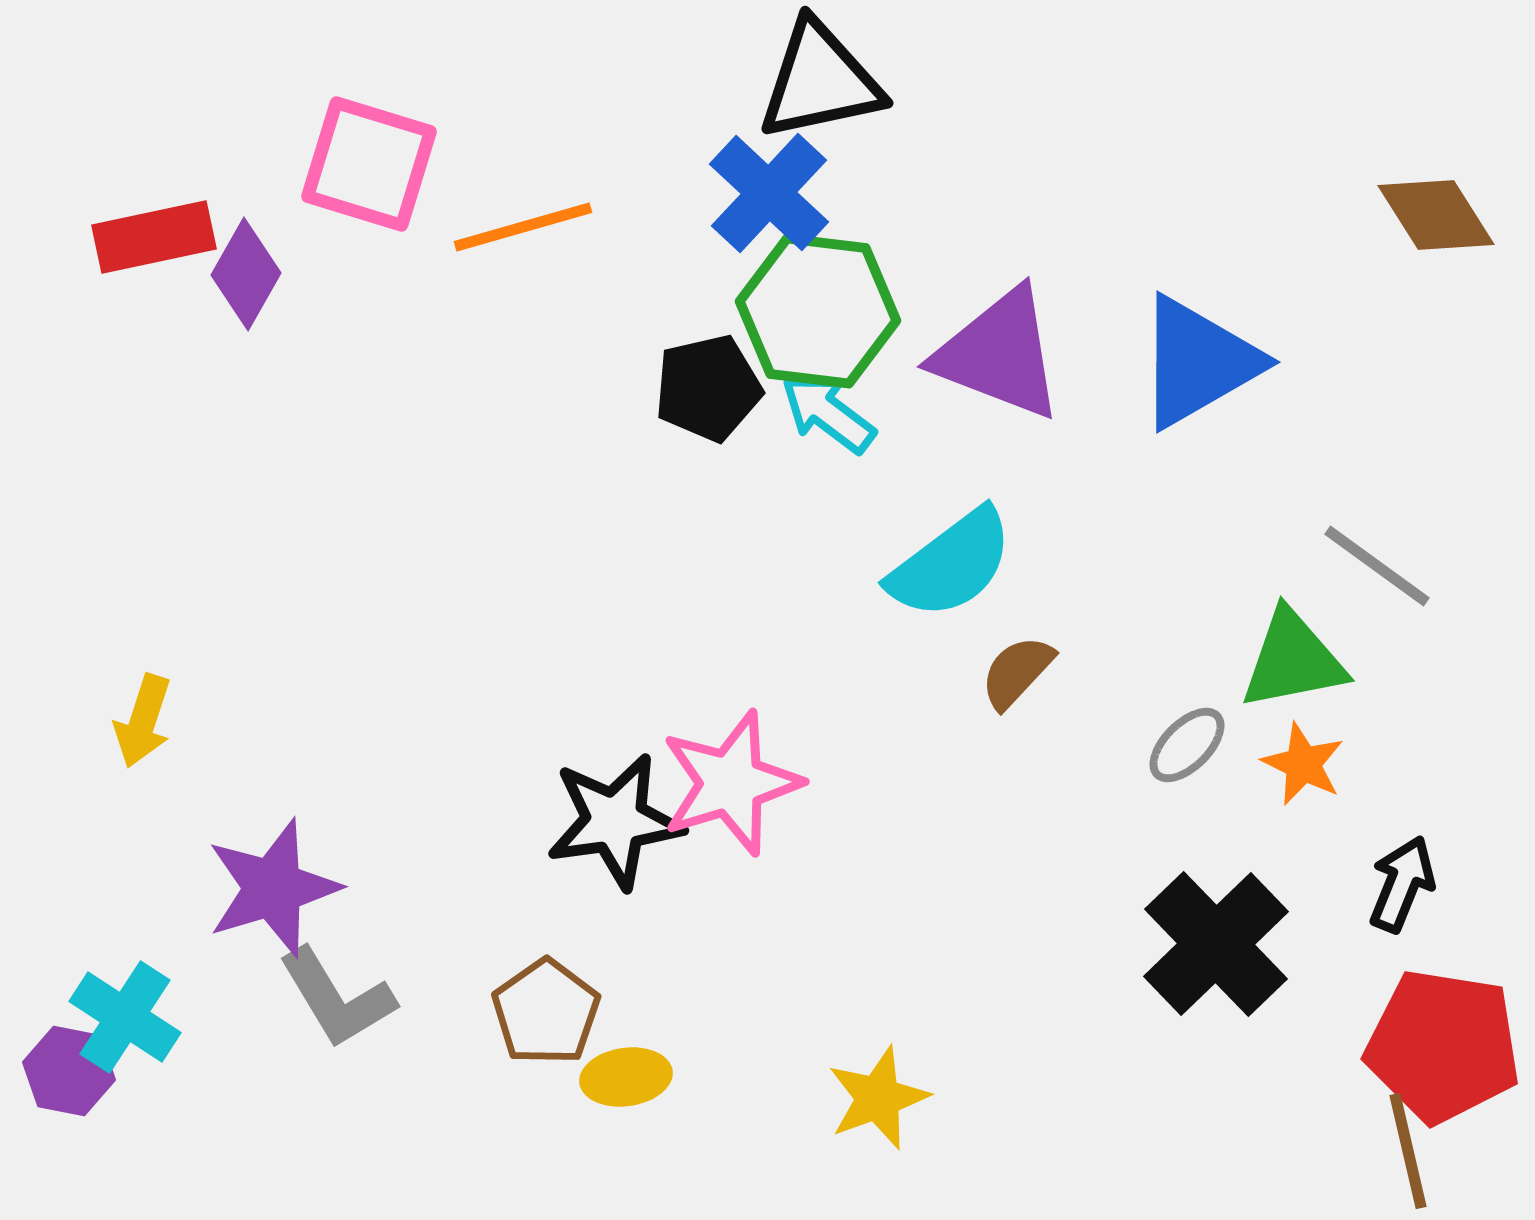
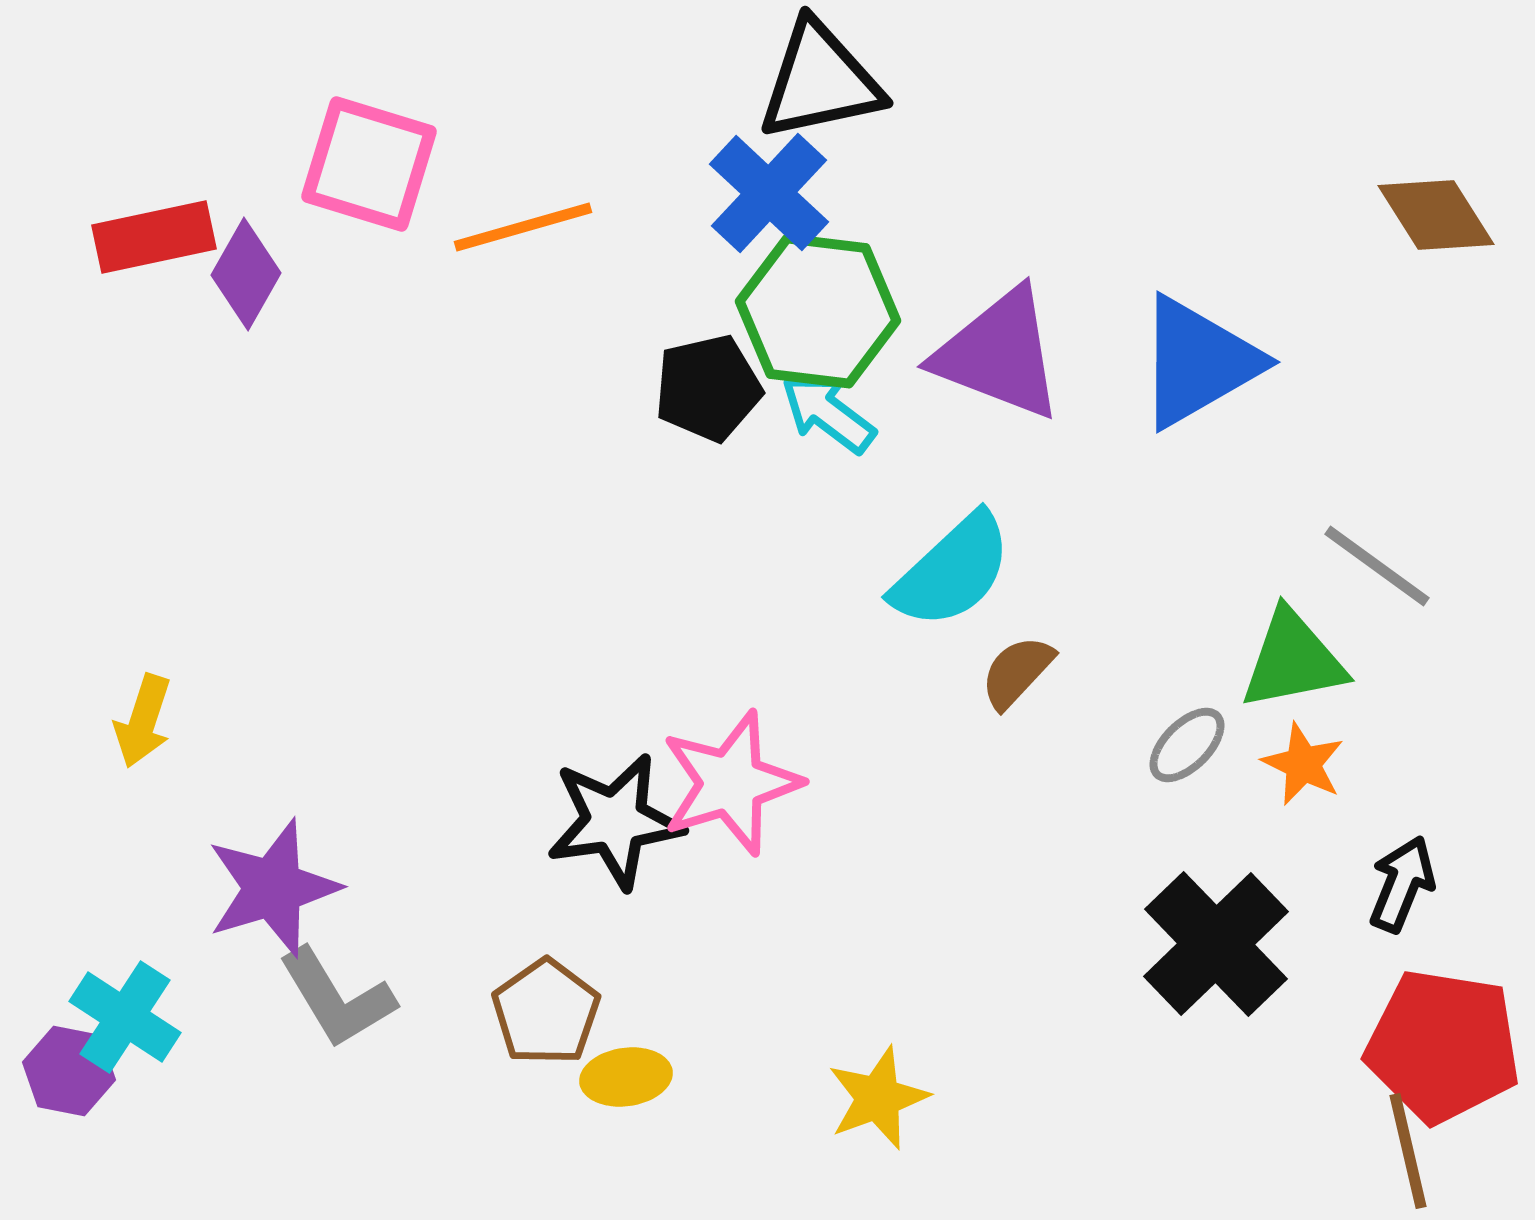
cyan semicircle: moved 1 px right, 7 px down; rotated 6 degrees counterclockwise
